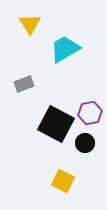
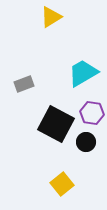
yellow triangle: moved 21 px right, 7 px up; rotated 30 degrees clockwise
cyan trapezoid: moved 18 px right, 24 px down
purple hexagon: moved 2 px right; rotated 20 degrees clockwise
black circle: moved 1 px right, 1 px up
yellow square: moved 1 px left, 3 px down; rotated 25 degrees clockwise
